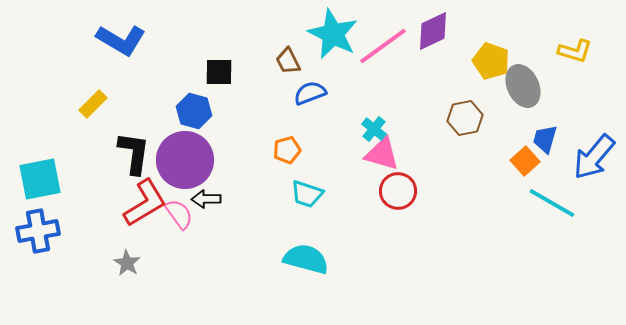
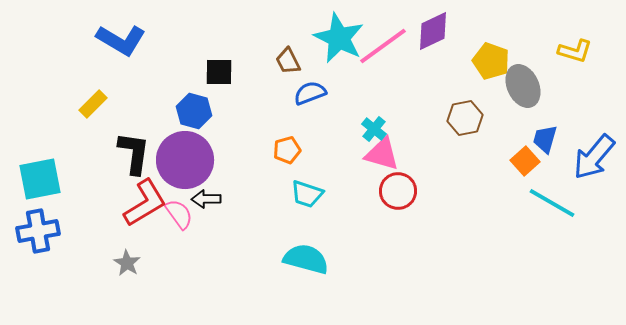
cyan star: moved 6 px right, 4 px down
